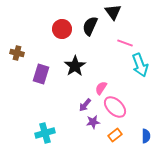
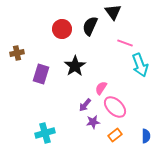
brown cross: rotated 24 degrees counterclockwise
